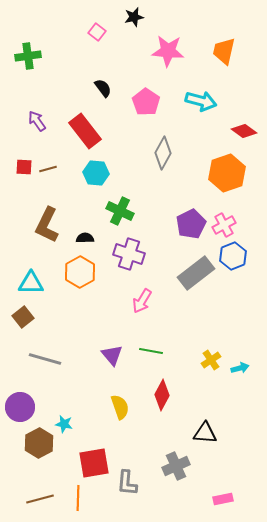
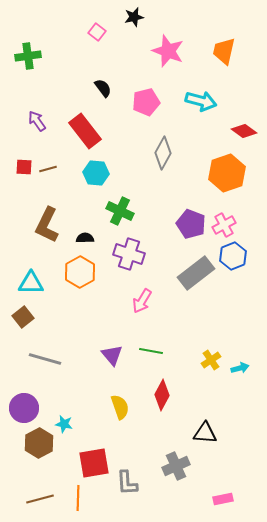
pink star at (168, 51): rotated 16 degrees clockwise
pink pentagon at (146, 102): rotated 24 degrees clockwise
purple pentagon at (191, 224): rotated 24 degrees counterclockwise
purple circle at (20, 407): moved 4 px right, 1 px down
gray L-shape at (127, 483): rotated 8 degrees counterclockwise
